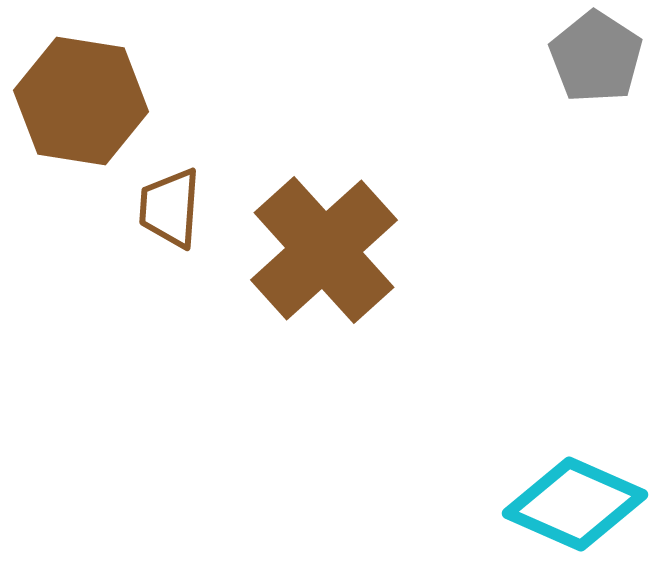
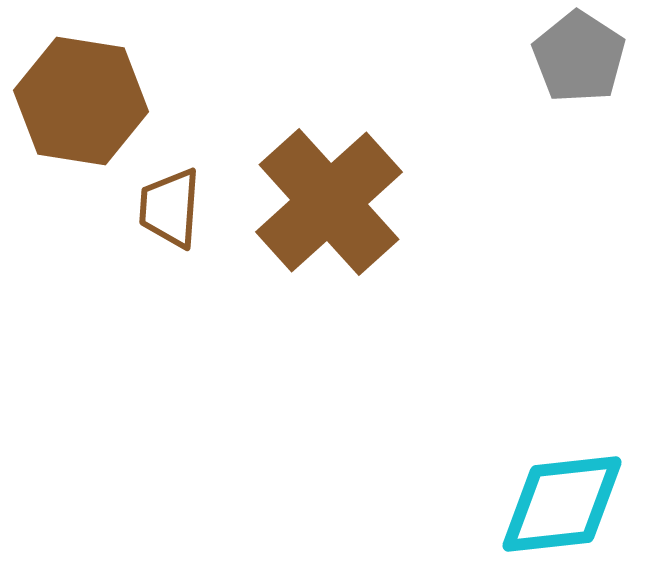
gray pentagon: moved 17 px left
brown cross: moved 5 px right, 48 px up
cyan diamond: moved 13 px left; rotated 30 degrees counterclockwise
